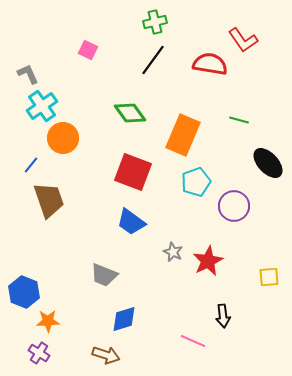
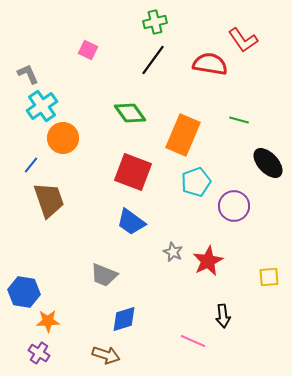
blue hexagon: rotated 12 degrees counterclockwise
